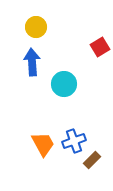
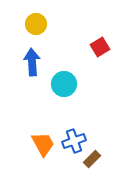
yellow circle: moved 3 px up
brown rectangle: moved 1 px up
